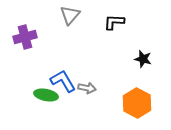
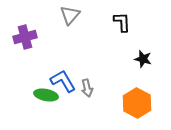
black L-shape: moved 8 px right; rotated 85 degrees clockwise
gray arrow: rotated 66 degrees clockwise
